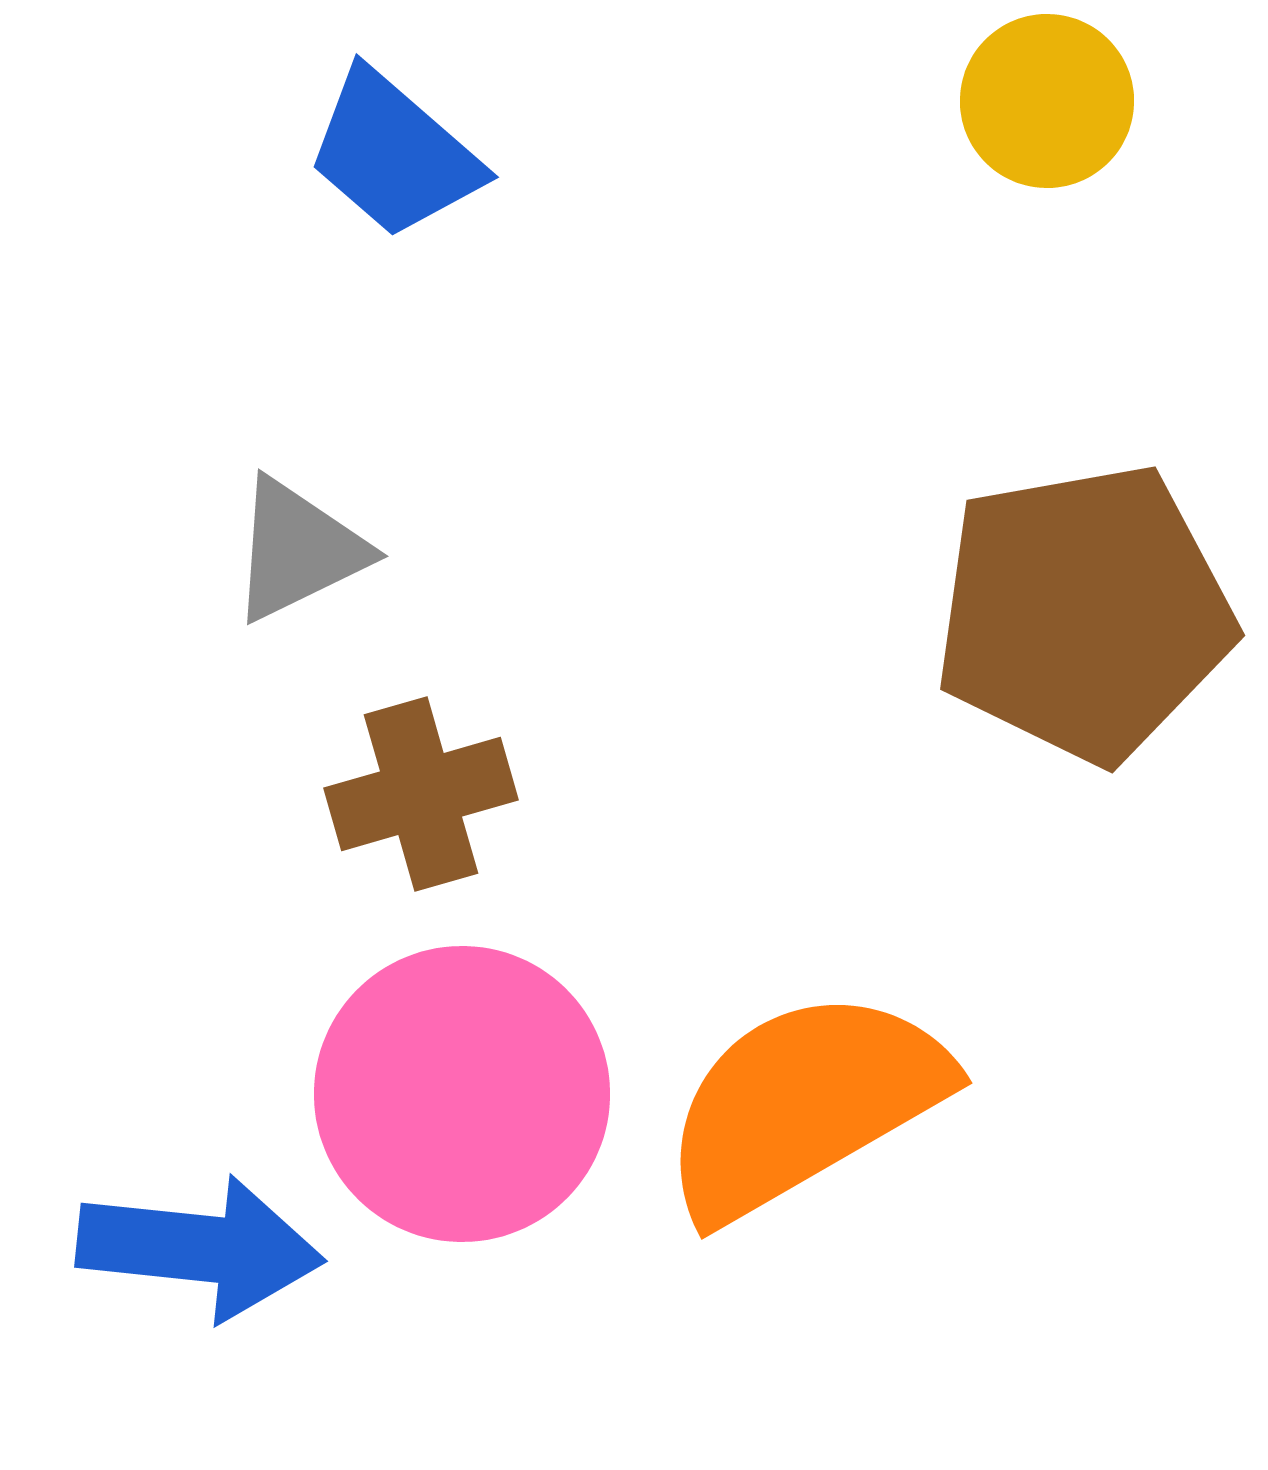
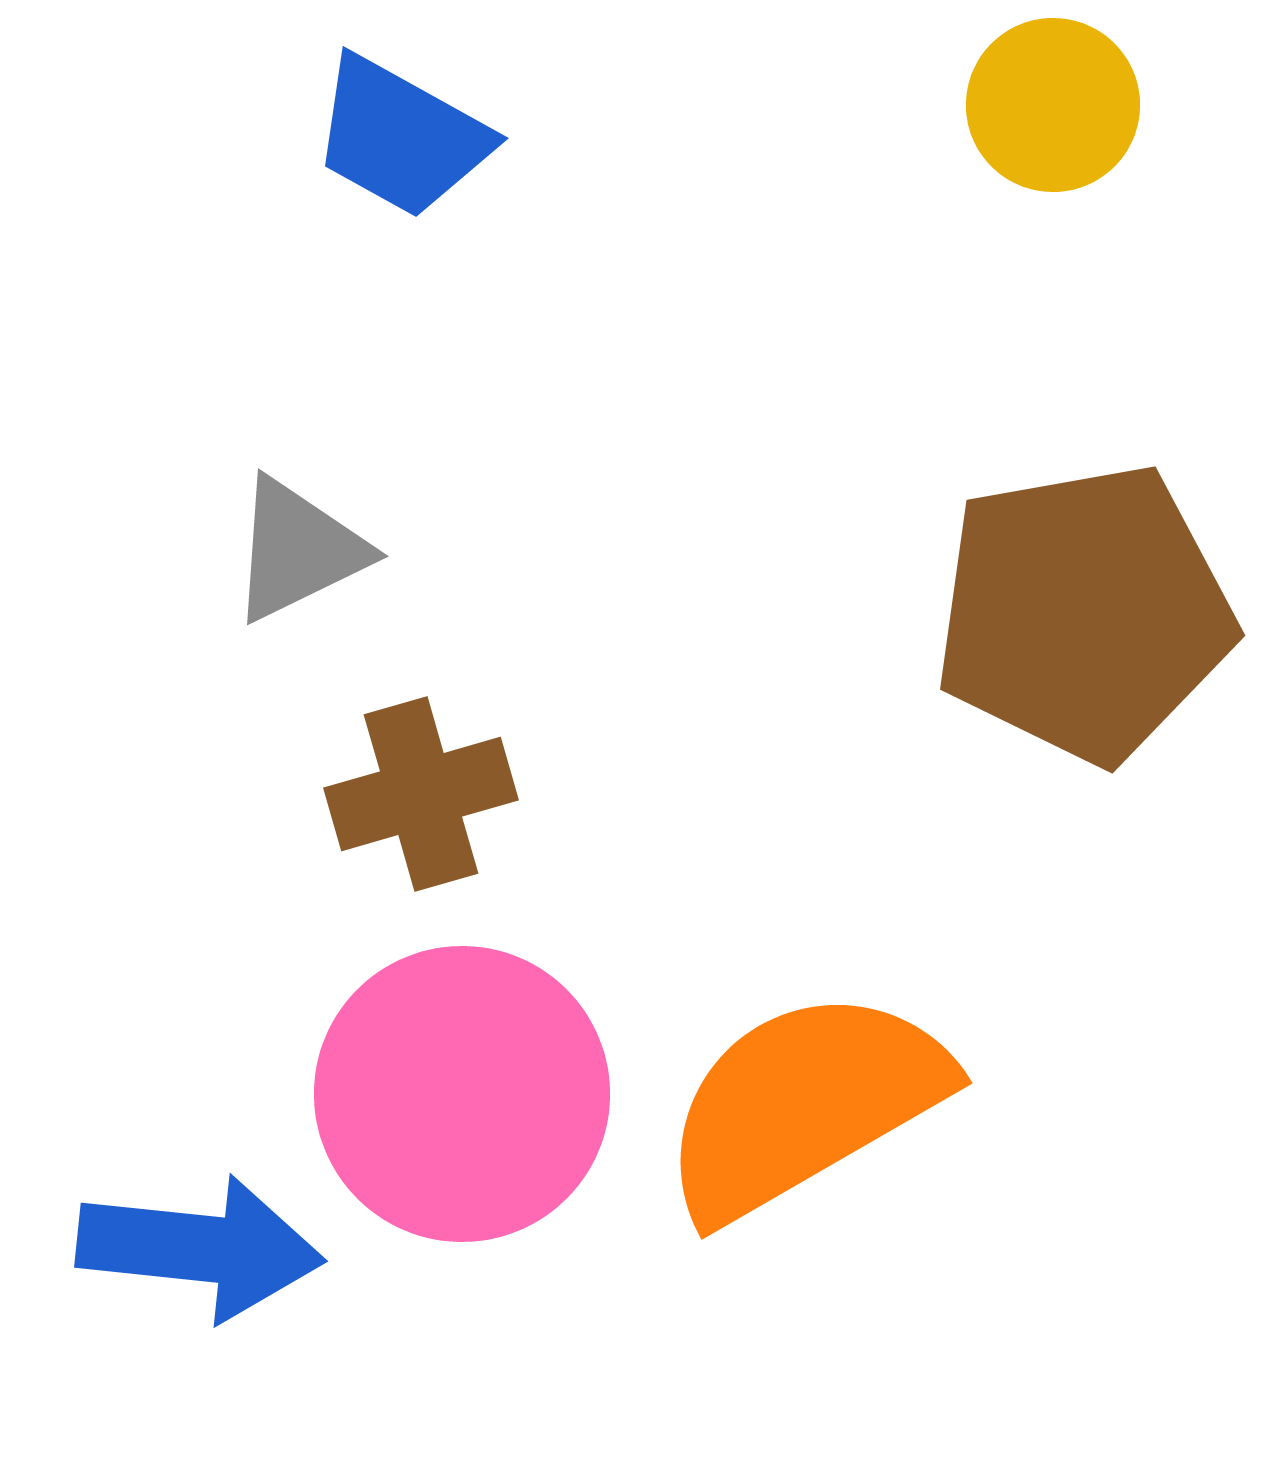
yellow circle: moved 6 px right, 4 px down
blue trapezoid: moved 7 px right, 17 px up; rotated 12 degrees counterclockwise
